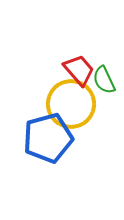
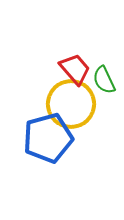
red trapezoid: moved 4 px left, 1 px up
